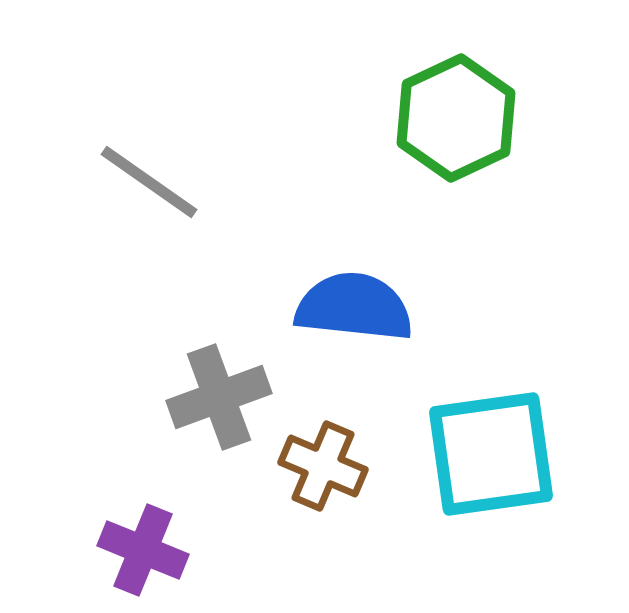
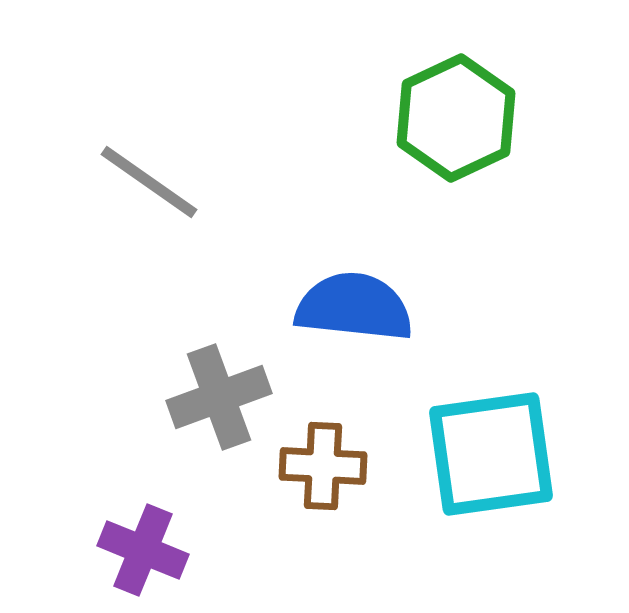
brown cross: rotated 20 degrees counterclockwise
